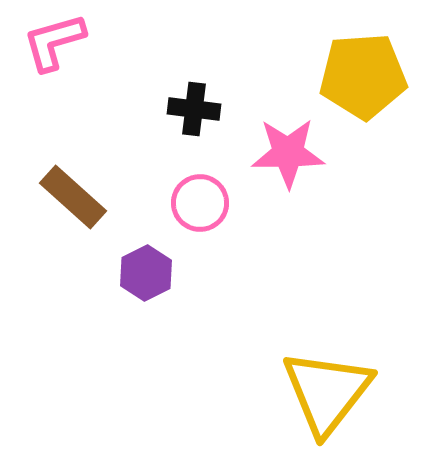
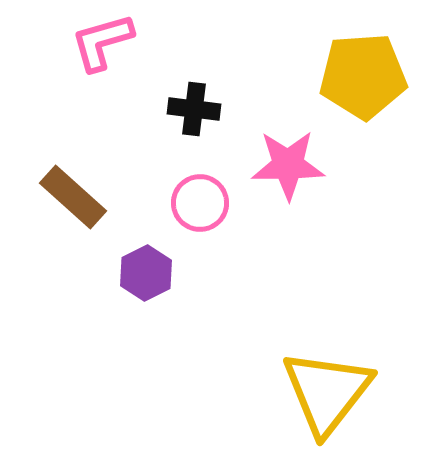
pink L-shape: moved 48 px right
pink star: moved 12 px down
